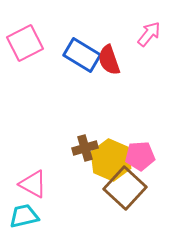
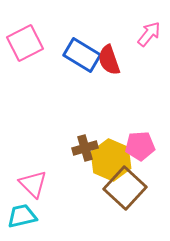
pink pentagon: moved 10 px up
pink triangle: rotated 16 degrees clockwise
cyan trapezoid: moved 2 px left
